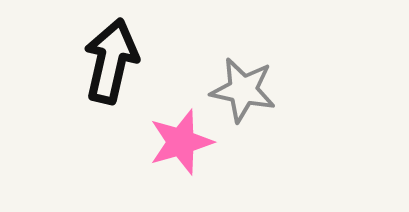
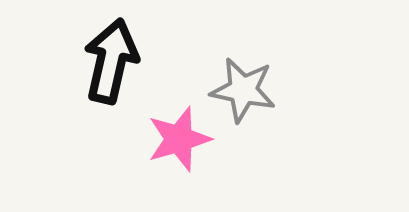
pink star: moved 2 px left, 3 px up
